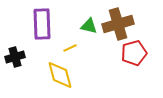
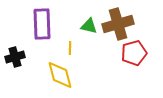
yellow line: rotated 64 degrees counterclockwise
